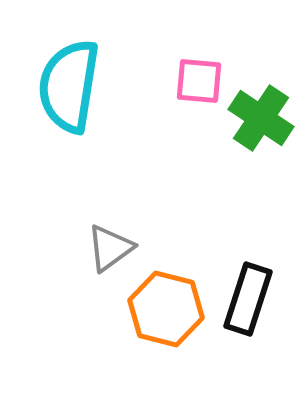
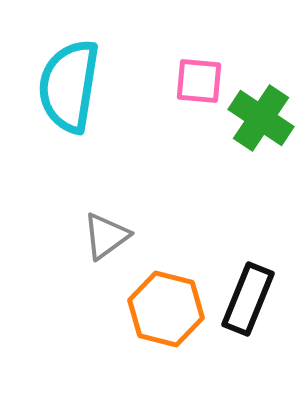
gray triangle: moved 4 px left, 12 px up
black rectangle: rotated 4 degrees clockwise
